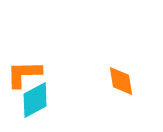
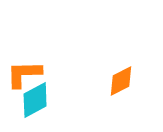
orange diamond: rotated 72 degrees clockwise
